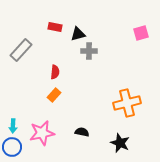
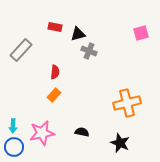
gray cross: rotated 21 degrees clockwise
blue circle: moved 2 px right
